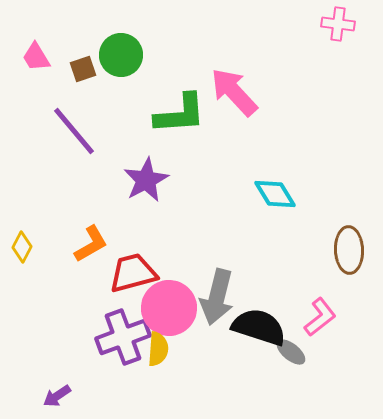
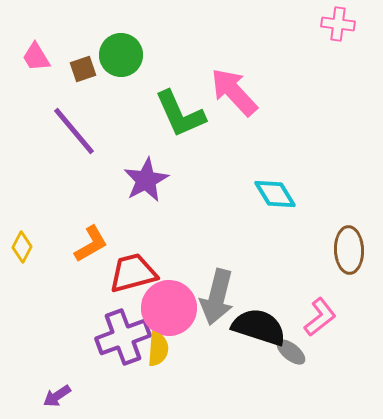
green L-shape: rotated 70 degrees clockwise
